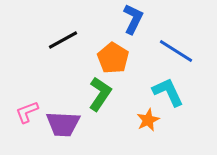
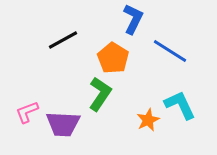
blue line: moved 6 px left
cyan L-shape: moved 12 px right, 13 px down
